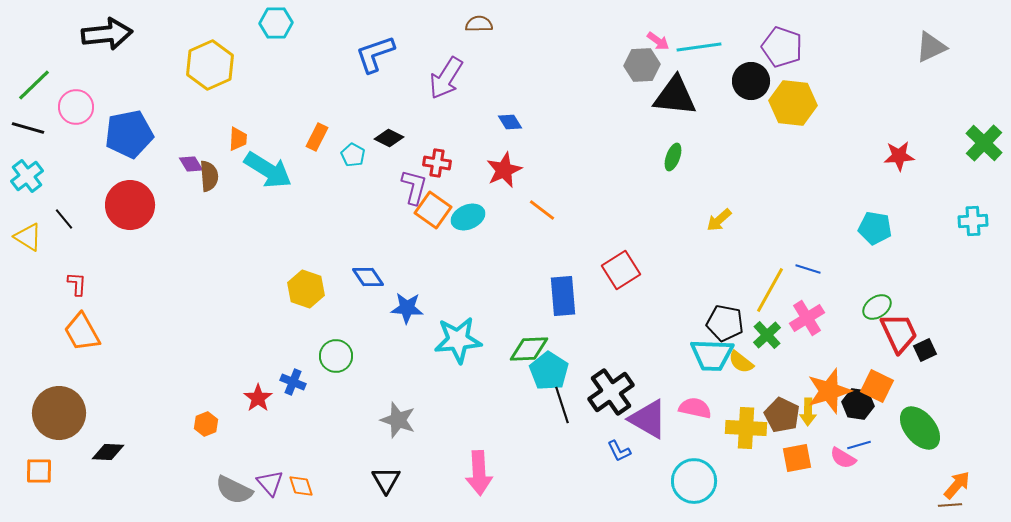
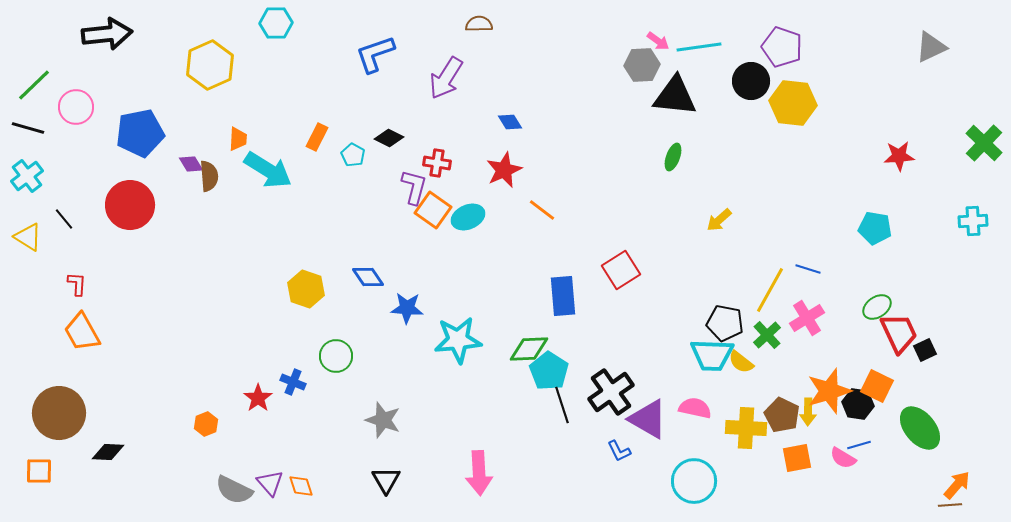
blue pentagon at (129, 134): moved 11 px right, 1 px up
gray star at (398, 420): moved 15 px left
